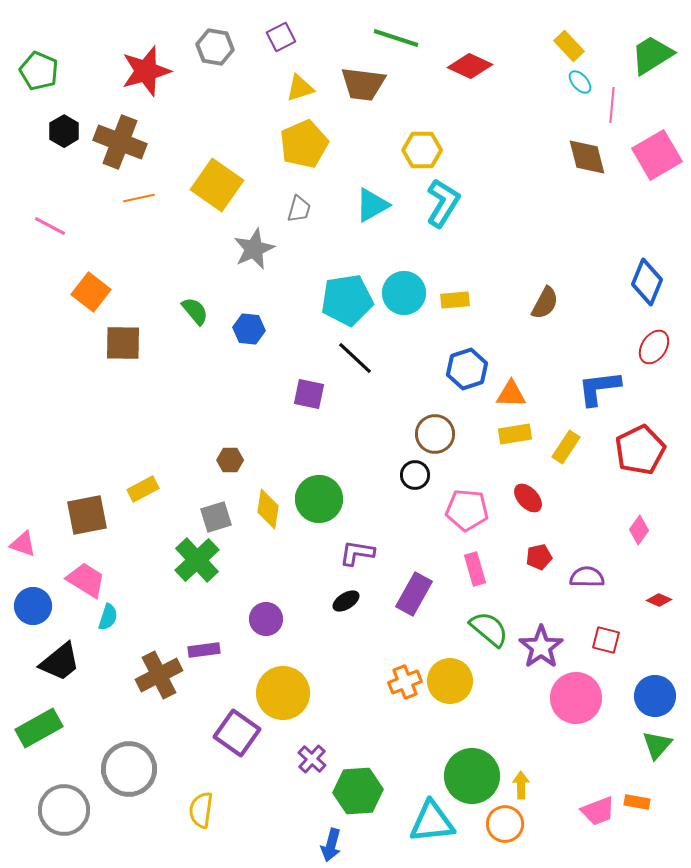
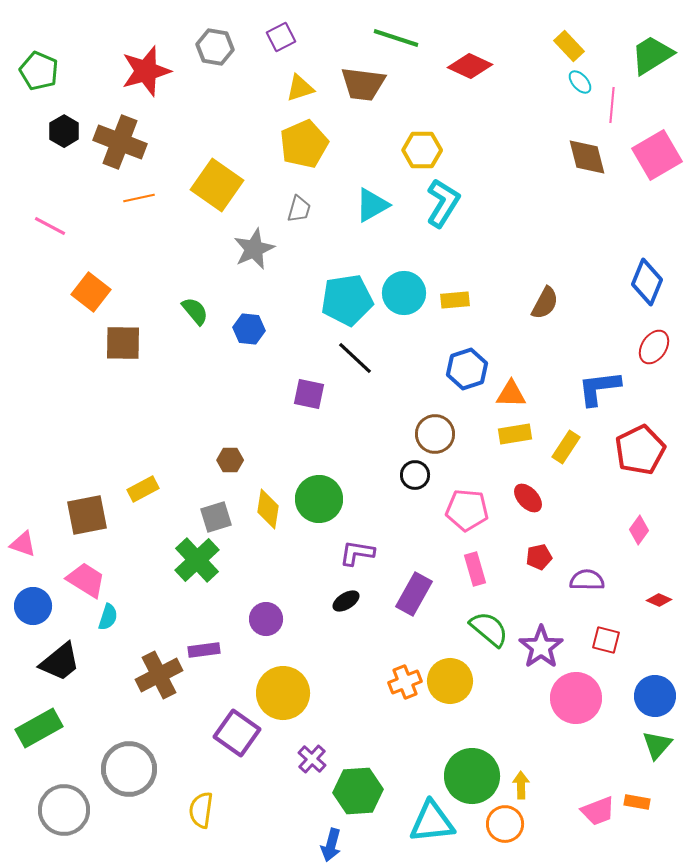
purple semicircle at (587, 577): moved 3 px down
